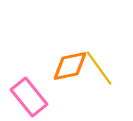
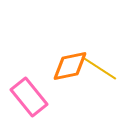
yellow line: rotated 21 degrees counterclockwise
